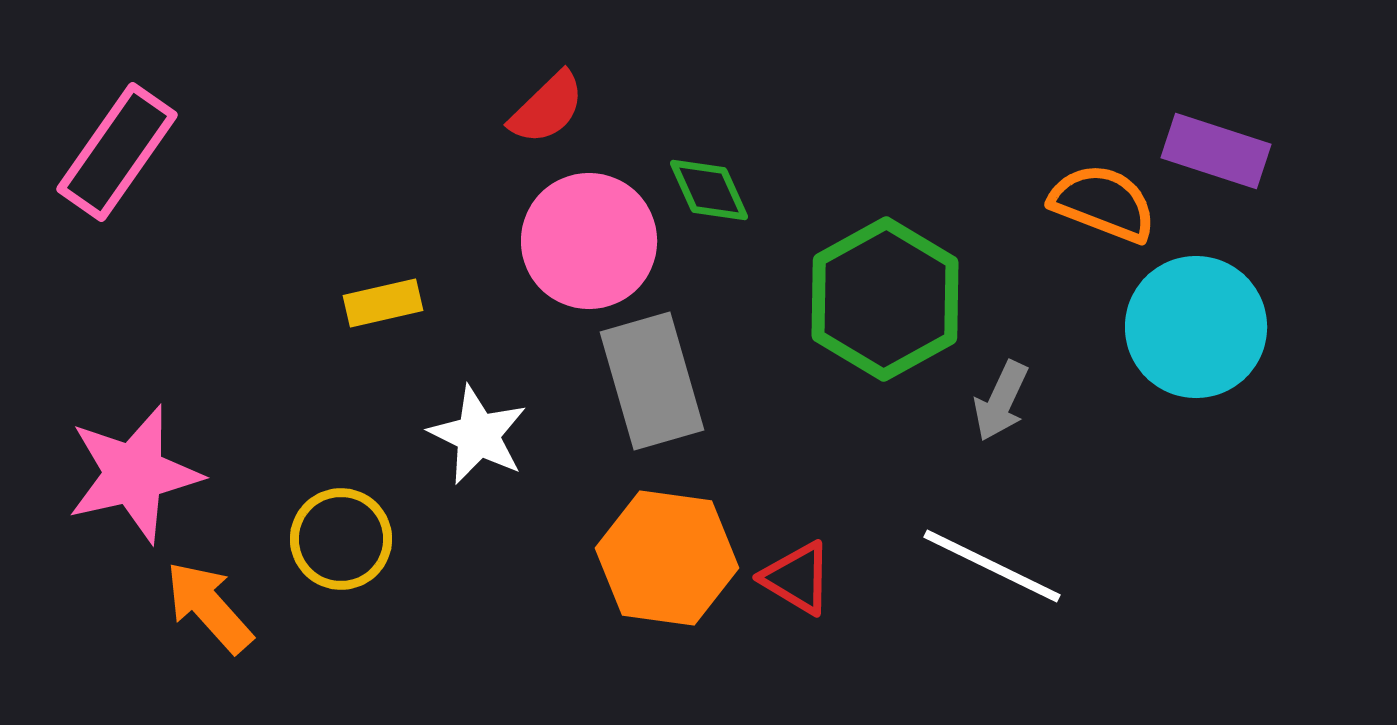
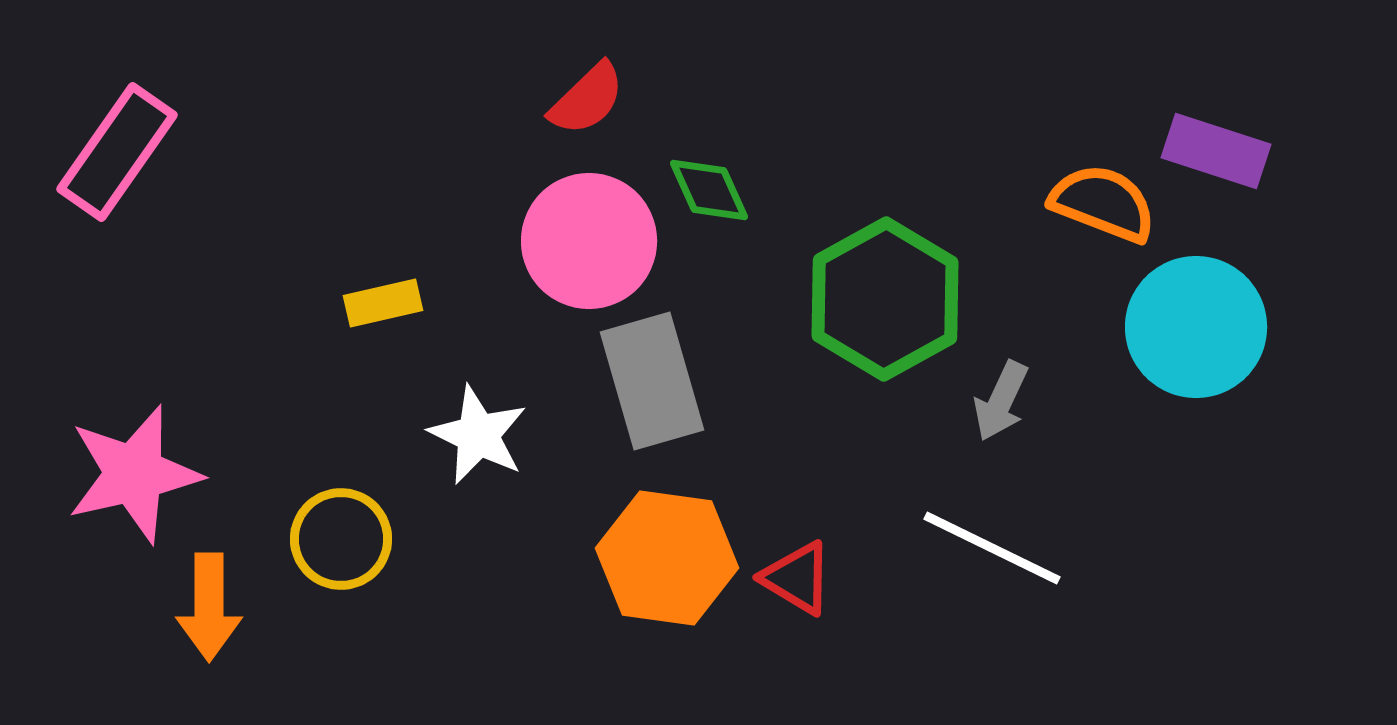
red semicircle: moved 40 px right, 9 px up
white line: moved 18 px up
orange arrow: rotated 138 degrees counterclockwise
